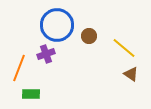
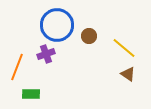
orange line: moved 2 px left, 1 px up
brown triangle: moved 3 px left
